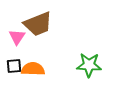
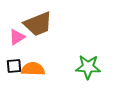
pink triangle: rotated 24 degrees clockwise
green star: moved 1 px left, 2 px down
